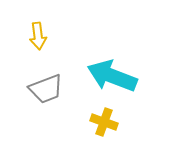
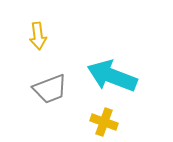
gray trapezoid: moved 4 px right
